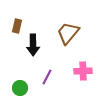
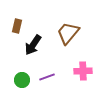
black arrow: rotated 35 degrees clockwise
purple line: rotated 42 degrees clockwise
green circle: moved 2 px right, 8 px up
